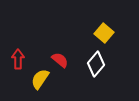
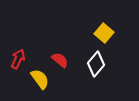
red arrow: rotated 24 degrees clockwise
yellow semicircle: rotated 110 degrees clockwise
